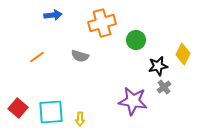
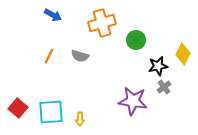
blue arrow: rotated 36 degrees clockwise
orange line: moved 12 px right, 1 px up; rotated 28 degrees counterclockwise
